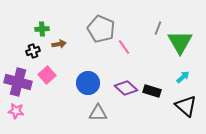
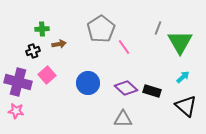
gray pentagon: rotated 16 degrees clockwise
gray triangle: moved 25 px right, 6 px down
